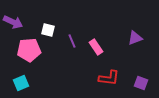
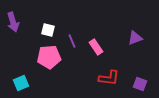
purple arrow: rotated 48 degrees clockwise
pink pentagon: moved 20 px right, 7 px down
purple square: moved 1 px left, 1 px down
